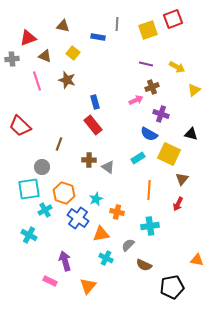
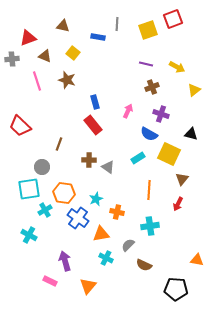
pink arrow at (136, 100): moved 8 px left, 11 px down; rotated 40 degrees counterclockwise
orange hexagon at (64, 193): rotated 10 degrees counterclockwise
black pentagon at (172, 287): moved 4 px right, 2 px down; rotated 15 degrees clockwise
